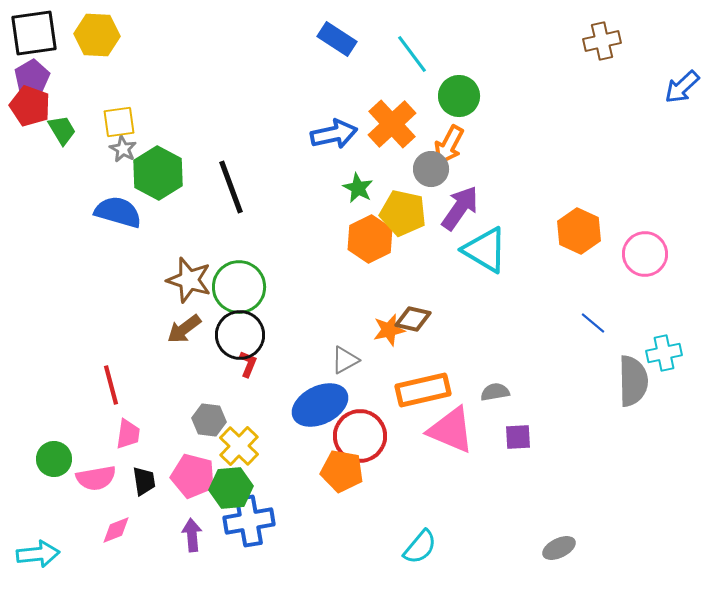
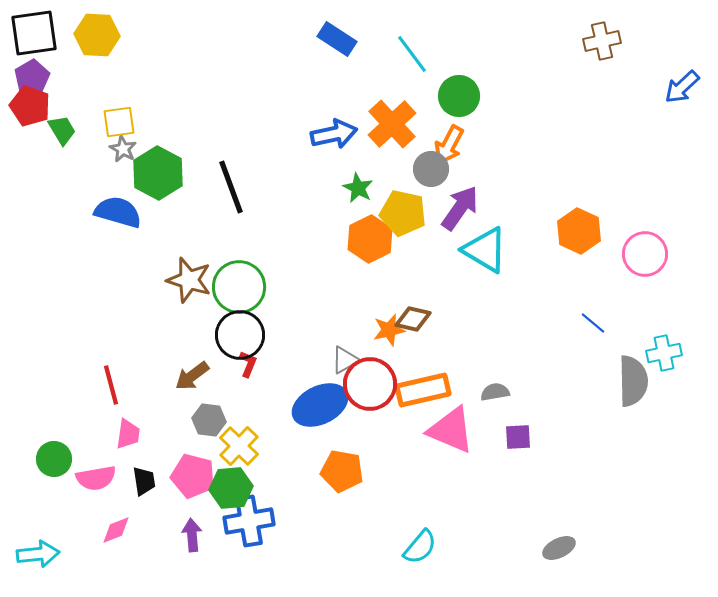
brown arrow at (184, 329): moved 8 px right, 47 px down
red circle at (360, 436): moved 10 px right, 52 px up
